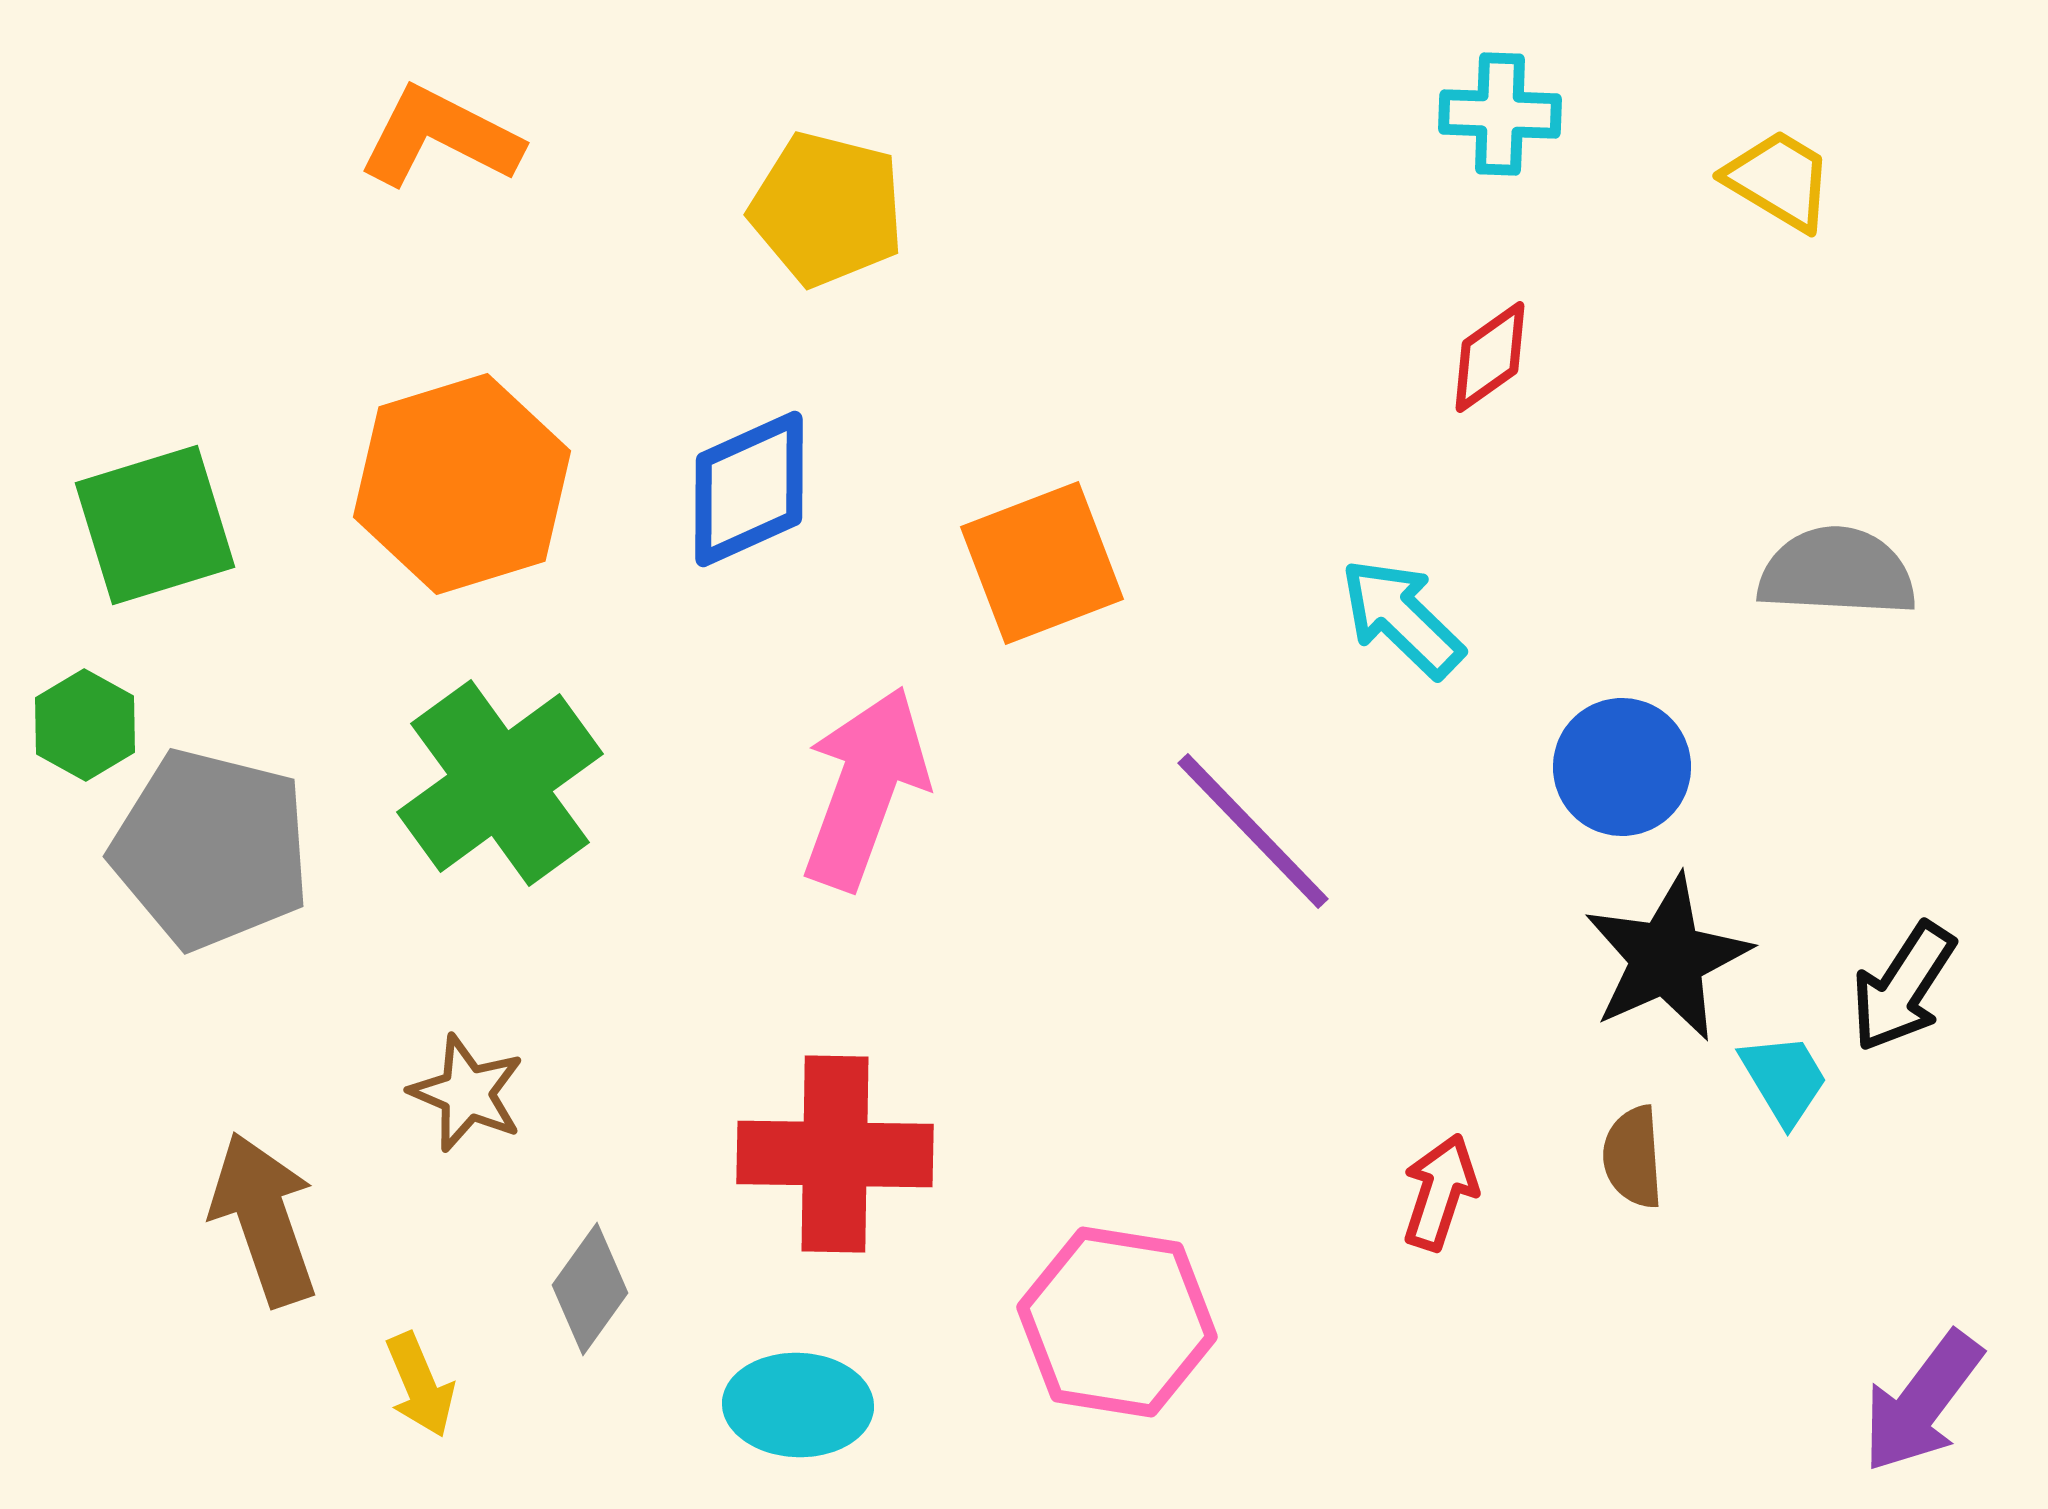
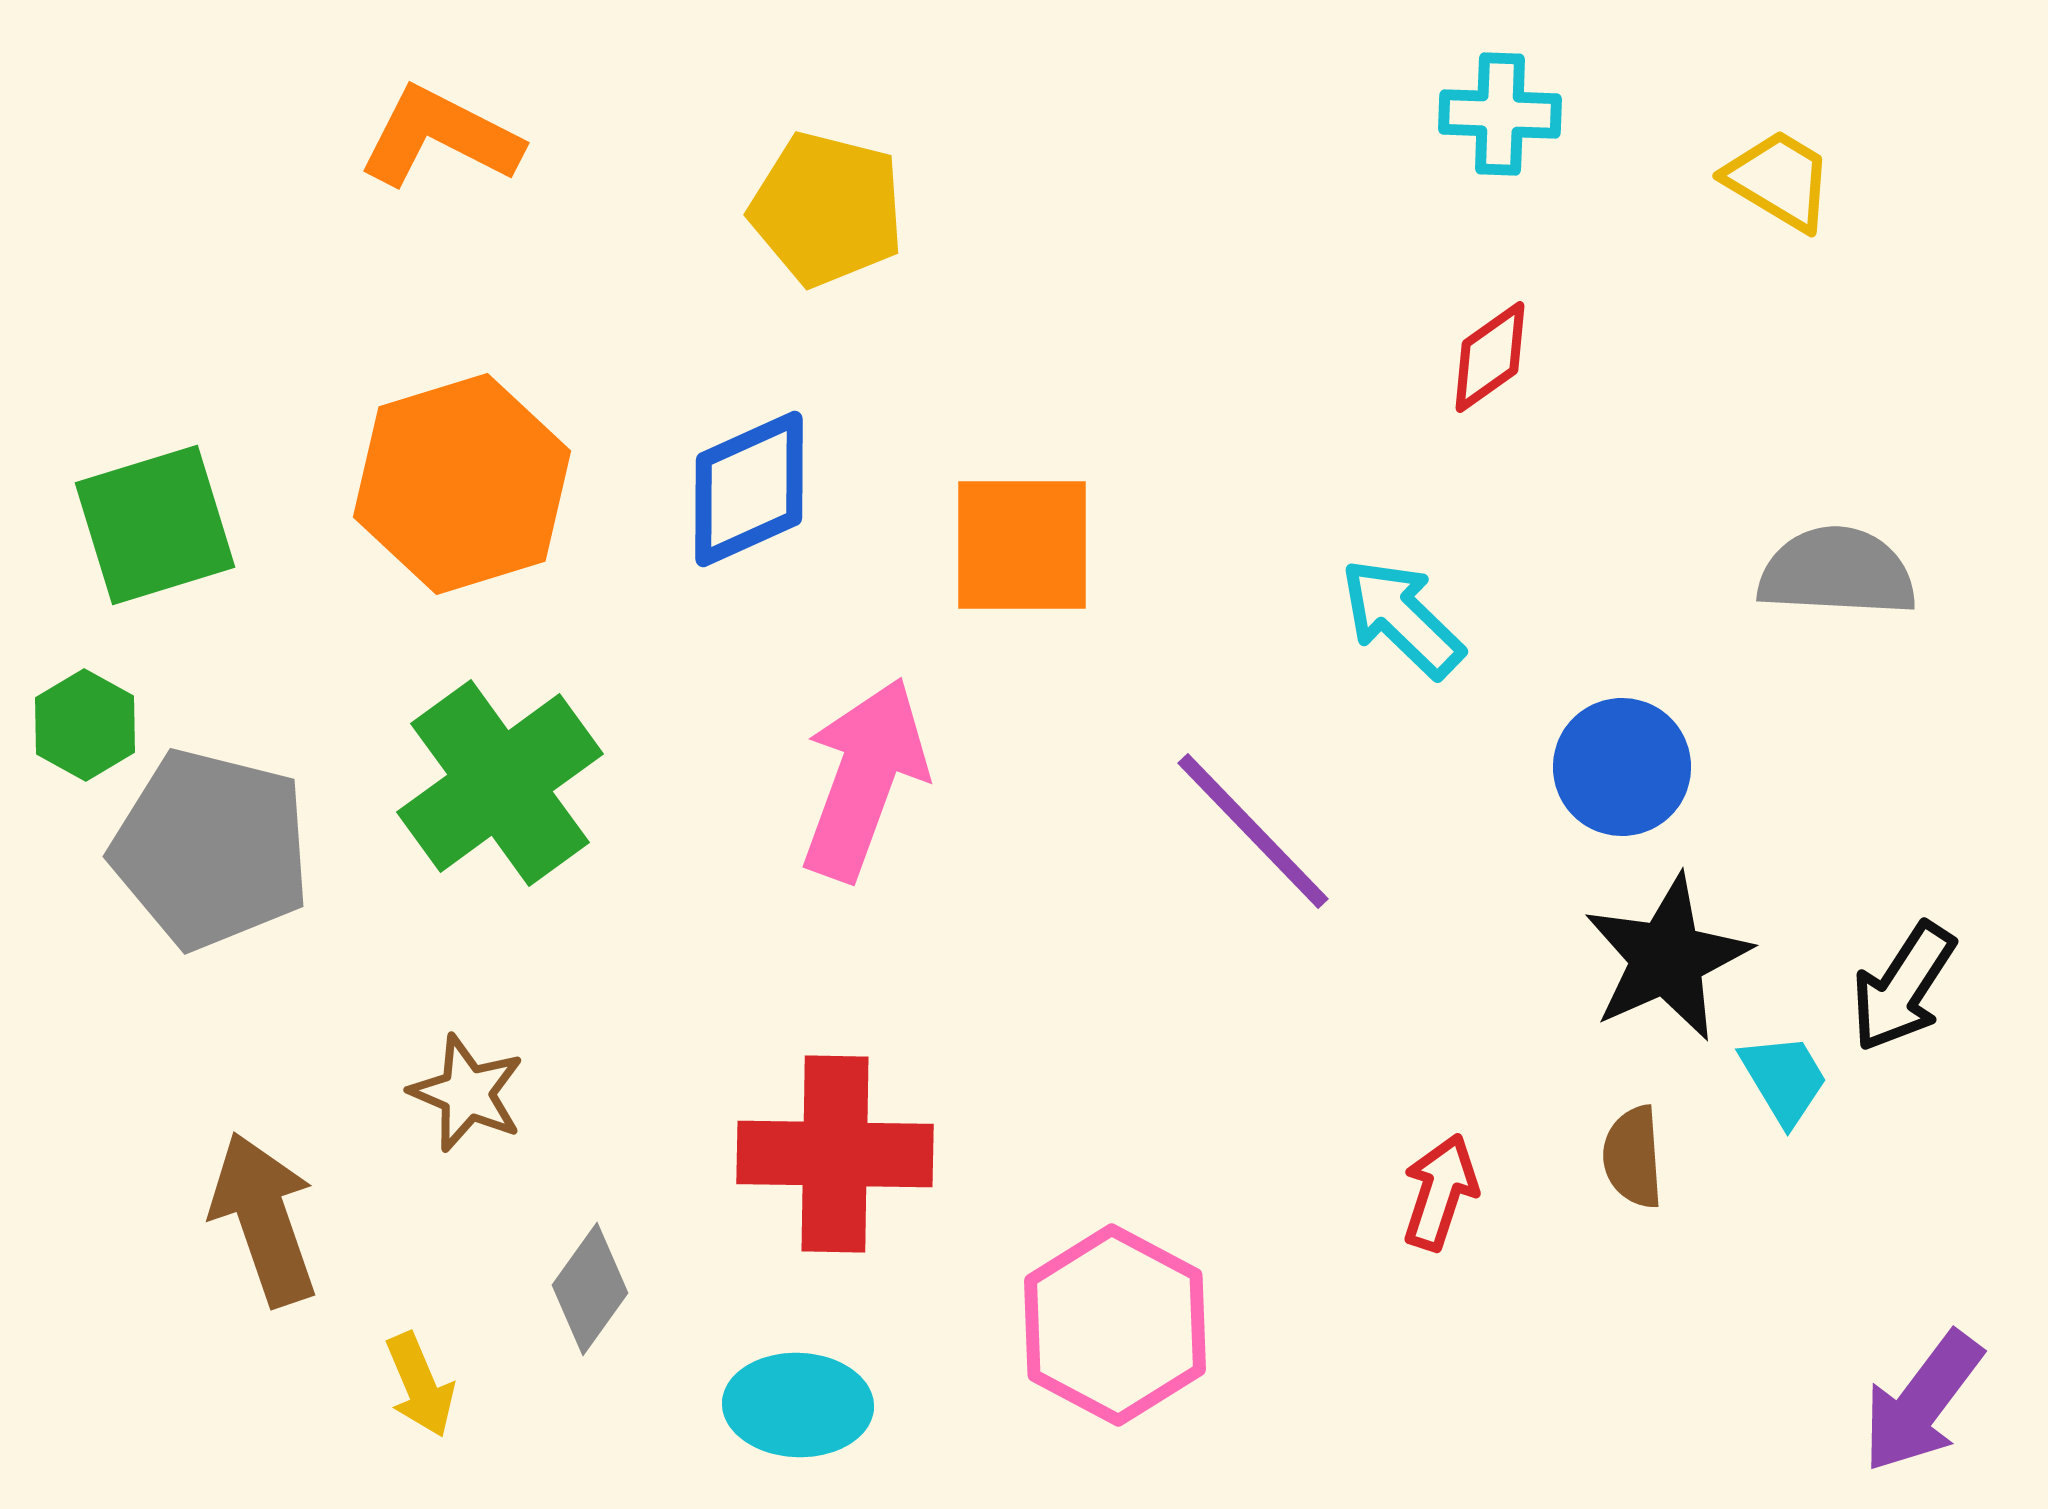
orange square: moved 20 px left, 18 px up; rotated 21 degrees clockwise
pink arrow: moved 1 px left, 9 px up
pink hexagon: moved 2 px left, 3 px down; rotated 19 degrees clockwise
